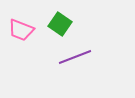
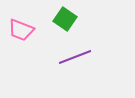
green square: moved 5 px right, 5 px up
